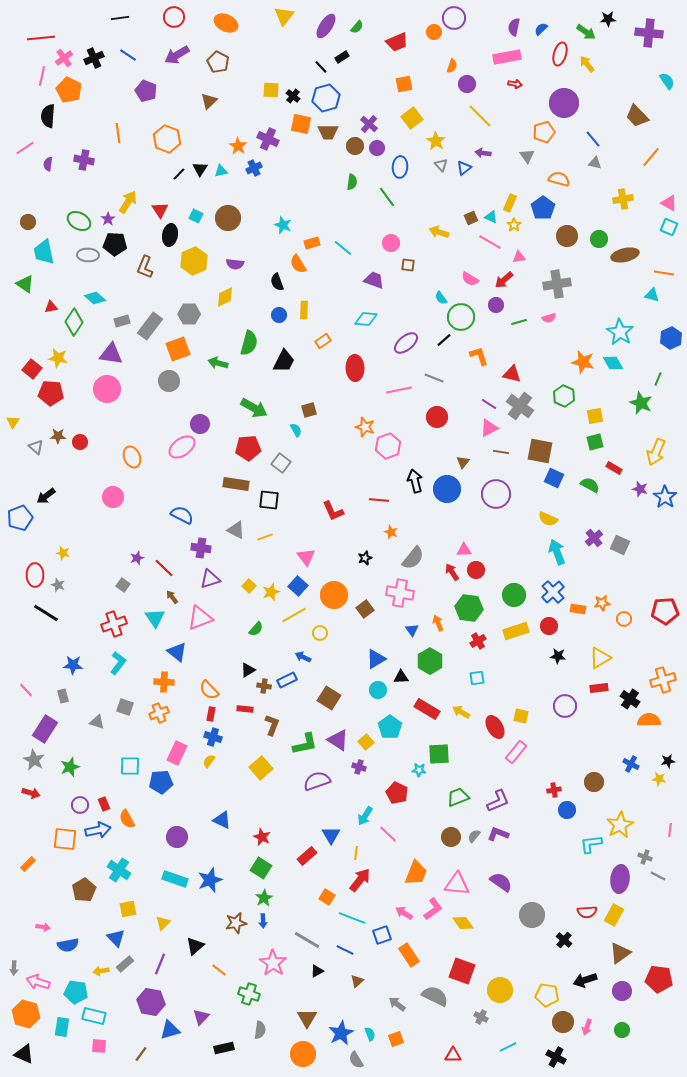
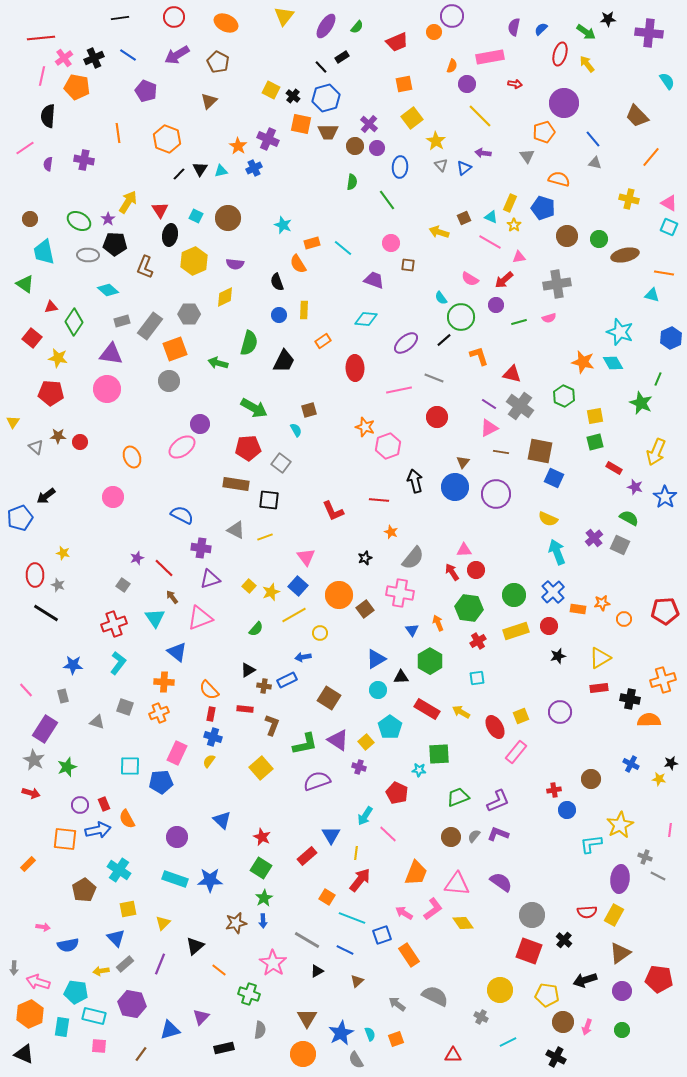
purple circle at (454, 18): moved 2 px left, 2 px up
pink rectangle at (507, 57): moved 17 px left
orange pentagon at (69, 90): moved 8 px right, 3 px up; rotated 15 degrees counterclockwise
yellow square at (271, 90): rotated 24 degrees clockwise
green line at (387, 197): moved 3 px down
yellow cross at (623, 199): moved 6 px right; rotated 24 degrees clockwise
blue pentagon at (543, 208): rotated 20 degrees counterclockwise
brown square at (471, 218): moved 7 px left
brown circle at (28, 222): moved 2 px right, 3 px up
cyan diamond at (95, 298): moved 13 px right, 8 px up
cyan star at (620, 332): rotated 12 degrees counterclockwise
orange square at (178, 349): moved 3 px left
red square at (32, 369): moved 31 px up
green semicircle at (590, 485): moved 39 px right, 33 px down
blue circle at (447, 489): moved 8 px right, 2 px up
purple star at (640, 489): moved 5 px left, 2 px up
orange circle at (334, 595): moved 5 px right
black star at (558, 656): rotated 21 degrees counterclockwise
blue arrow at (303, 657): rotated 35 degrees counterclockwise
black cross at (630, 699): rotated 24 degrees counterclockwise
purple circle at (565, 706): moved 5 px left, 6 px down
yellow square at (521, 716): rotated 35 degrees counterclockwise
black star at (668, 761): moved 3 px right, 2 px down
green star at (70, 767): moved 3 px left
brown circle at (594, 782): moved 3 px left, 3 px up
blue triangle at (222, 820): rotated 18 degrees clockwise
blue star at (210, 880): rotated 20 degrees clockwise
red square at (462, 971): moved 67 px right, 20 px up
purple hexagon at (151, 1002): moved 19 px left, 2 px down
orange hexagon at (26, 1014): moved 4 px right; rotated 20 degrees clockwise
cyan line at (508, 1047): moved 5 px up
